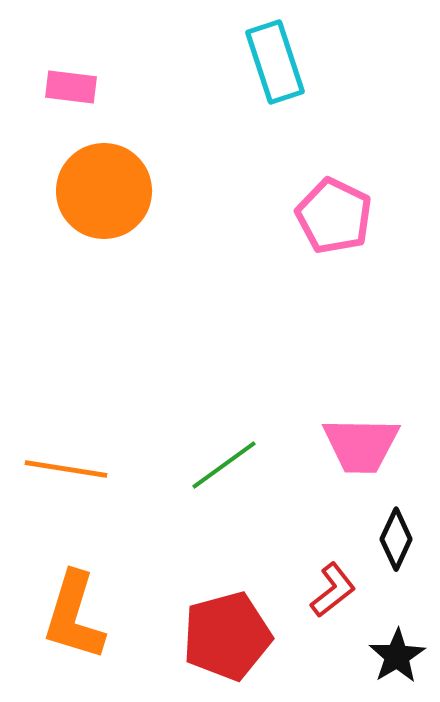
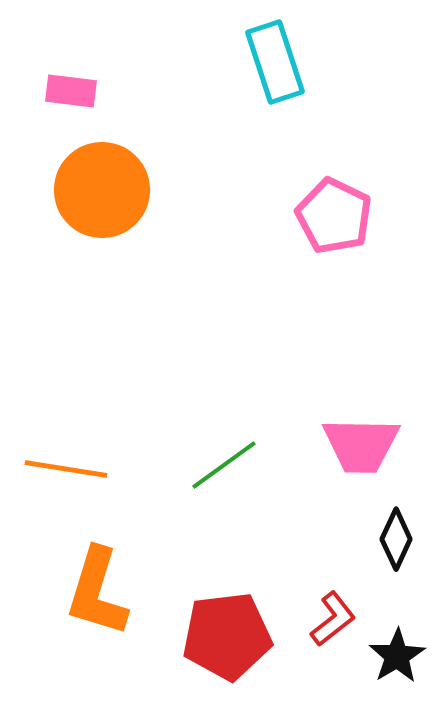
pink rectangle: moved 4 px down
orange circle: moved 2 px left, 1 px up
red L-shape: moved 29 px down
orange L-shape: moved 23 px right, 24 px up
red pentagon: rotated 8 degrees clockwise
